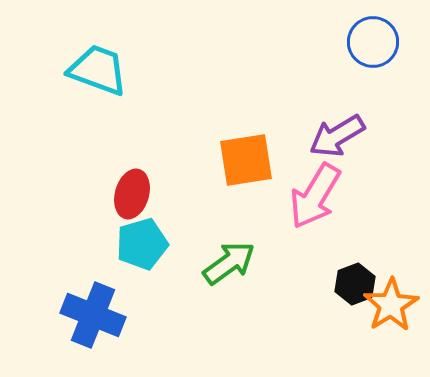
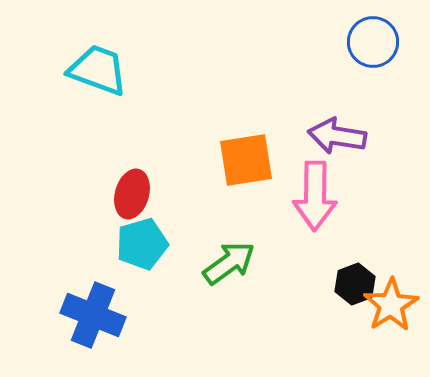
purple arrow: rotated 40 degrees clockwise
pink arrow: rotated 30 degrees counterclockwise
